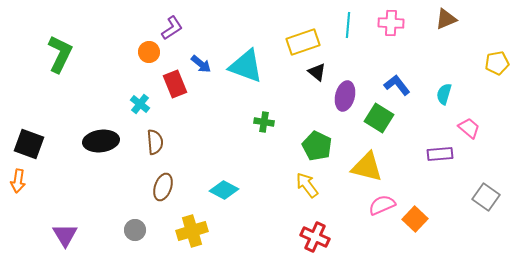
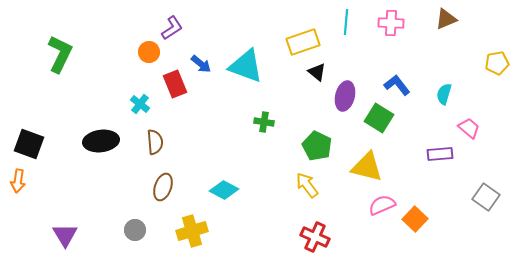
cyan line: moved 2 px left, 3 px up
